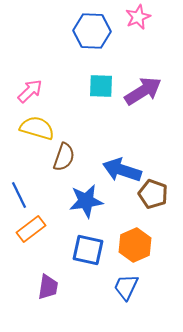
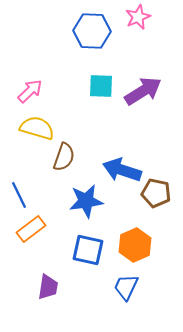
brown pentagon: moved 3 px right, 1 px up; rotated 8 degrees counterclockwise
